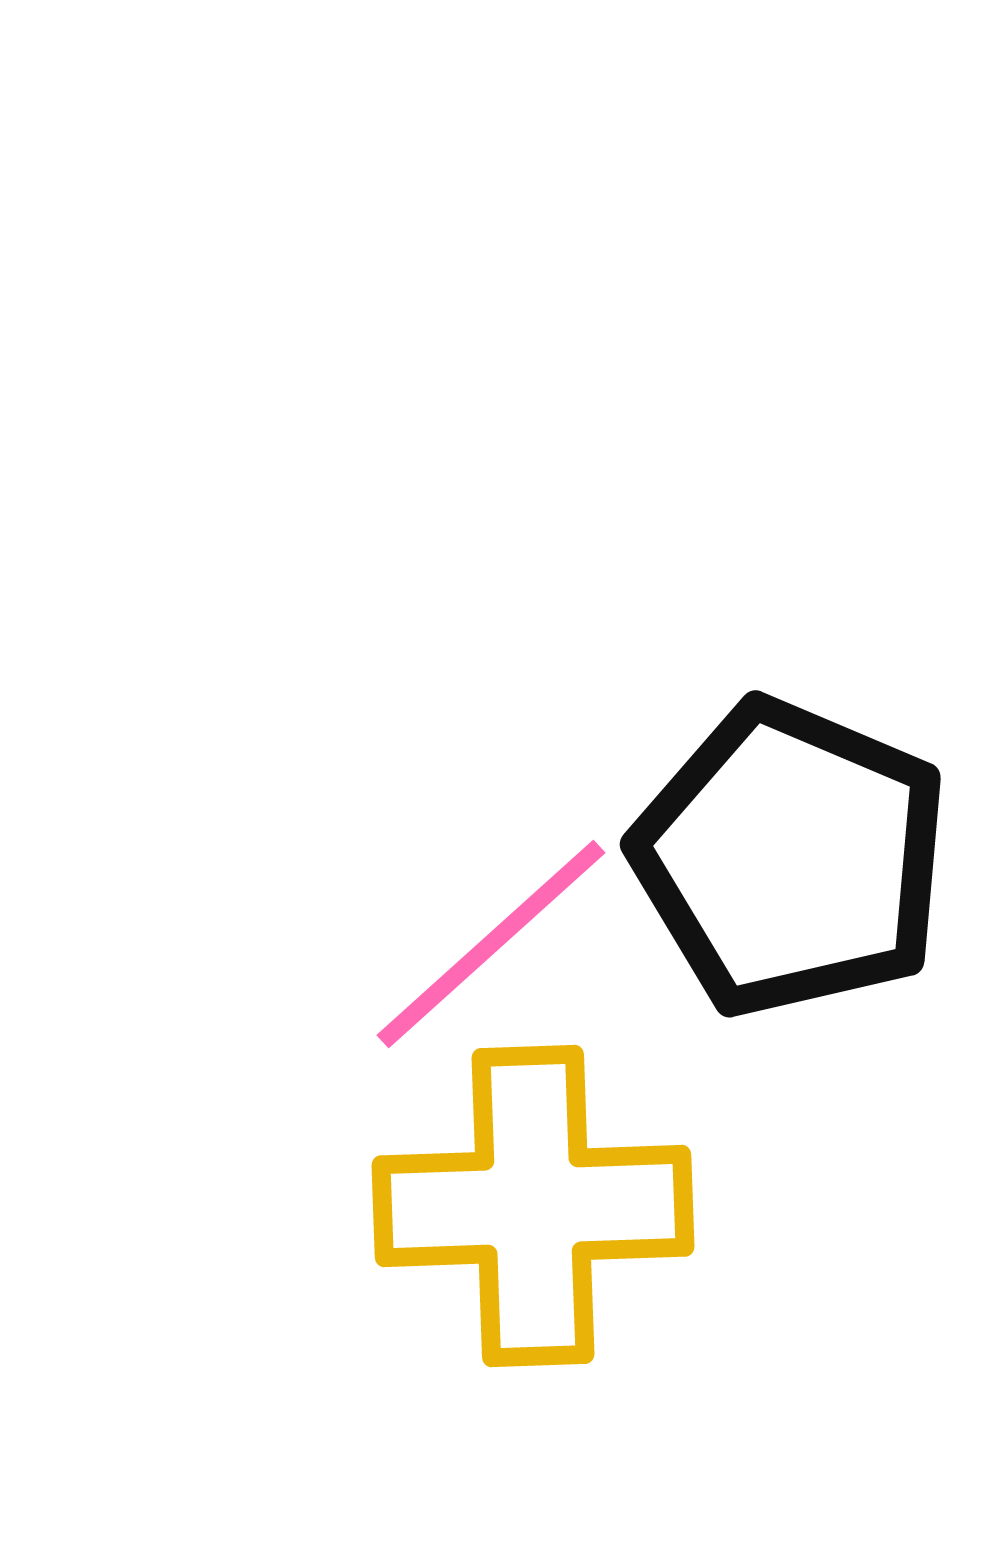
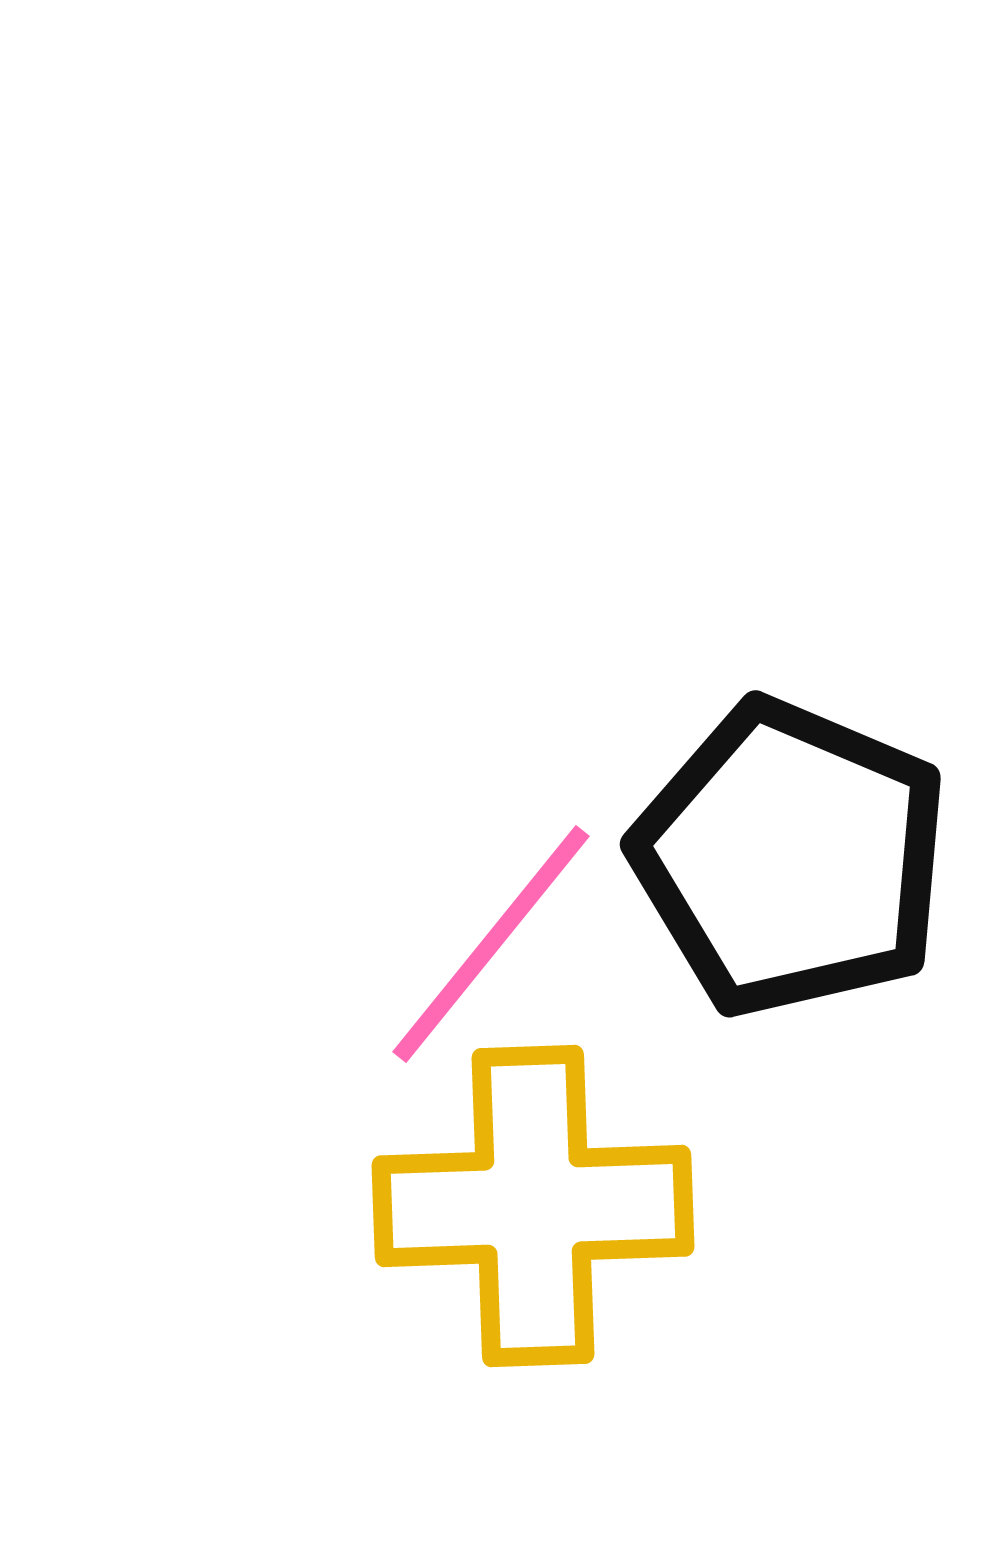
pink line: rotated 9 degrees counterclockwise
